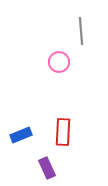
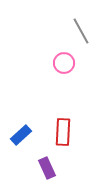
gray line: rotated 24 degrees counterclockwise
pink circle: moved 5 px right, 1 px down
blue rectangle: rotated 20 degrees counterclockwise
